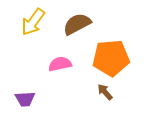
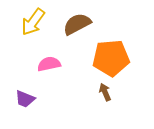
pink semicircle: moved 11 px left
brown arrow: rotated 18 degrees clockwise
purple trapezoid: rotated 25 degrees clockwise
